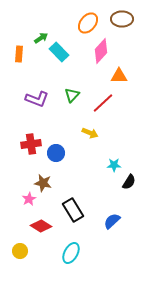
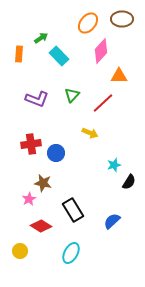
cyan rectangle: moved 4 px down
cyan star: rotated 16 degrees counterclockwise
